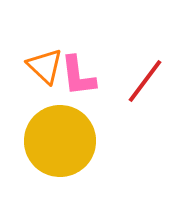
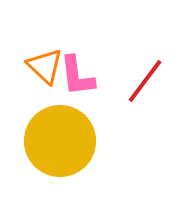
pink L-shape: moved 1 px left
